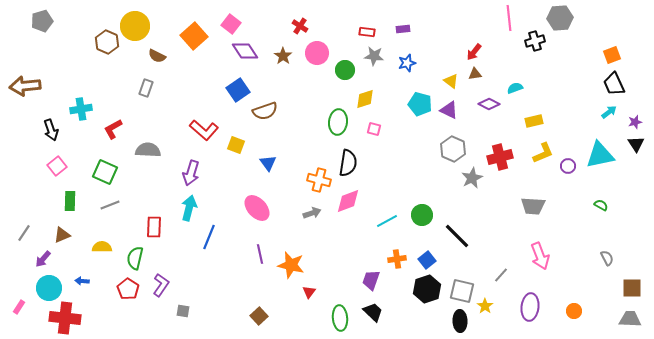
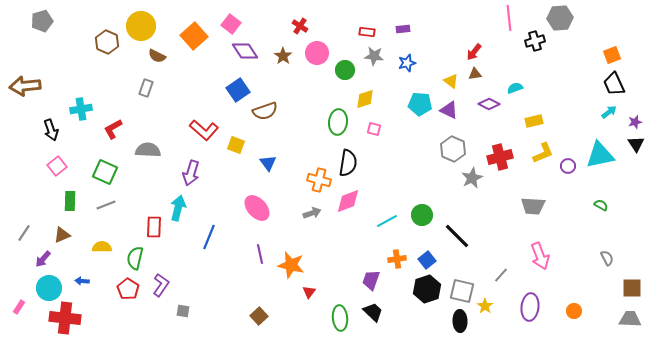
yellow circle at (135, 26): moved 6 px right
cyan pentagon at (420, 104): rotated 10 degrees counterclockwise
gray line at (110, 205): moved 4 px left
cyan arrow at (189, 208): moved 11 px left
